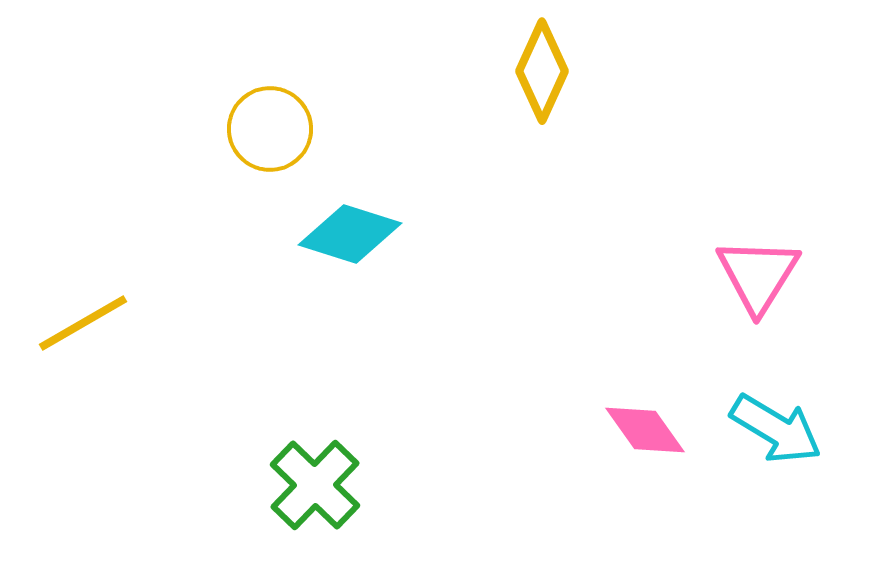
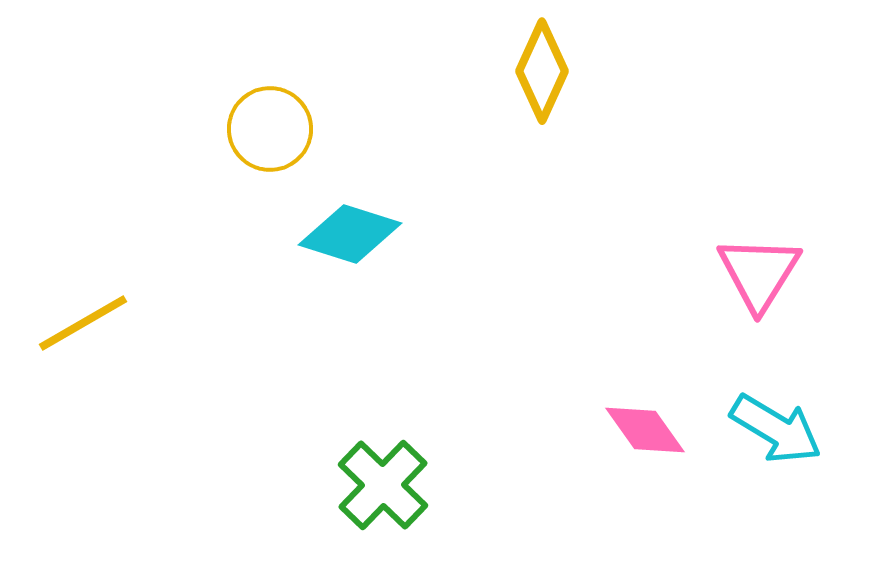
pink triangle: moved 1 px right, 2 px up
green cross: moved 68 px right
